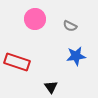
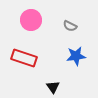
pink circle: moved 4 px left, 1 px down
red rectangle: moved 7 px right, 4 px up
black triangle: moved 2 px right
